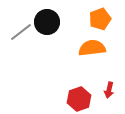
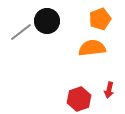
black circle: moved 1 px up
